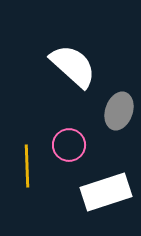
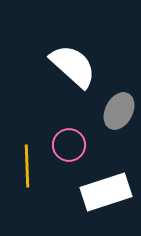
gray ellipse: rotated 9 degrees clockwise
